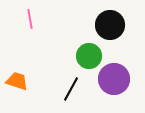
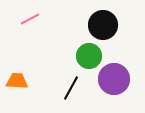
pink line: rotated 72 degrees clockwise
black circle: moved 7 px left
orange trapezoid: rotated 15 degrees counterclockwise
black line: moved 1 px up
